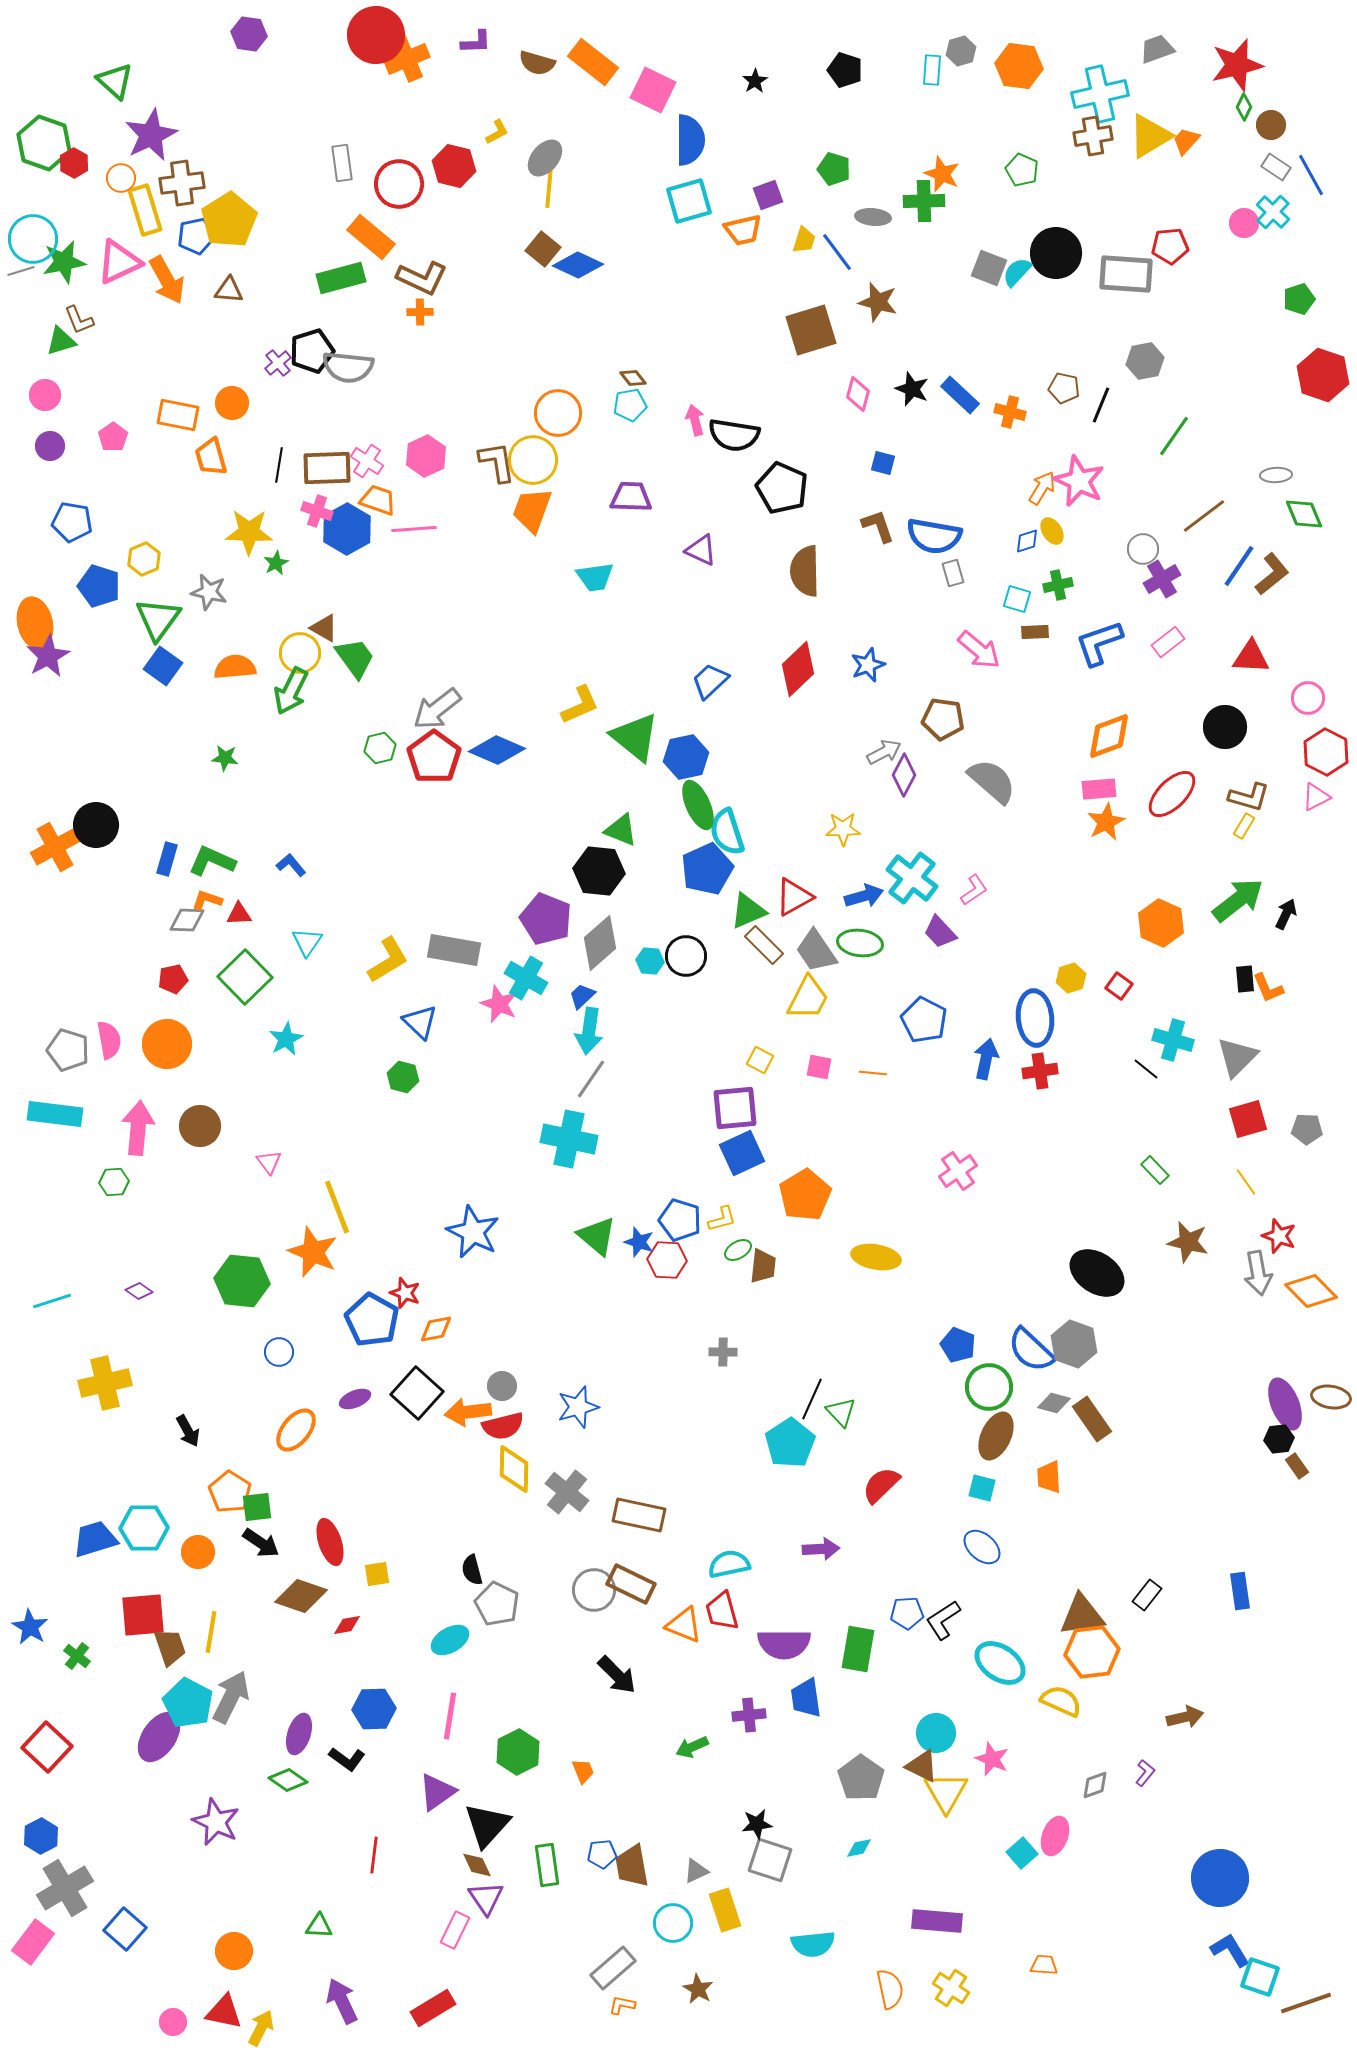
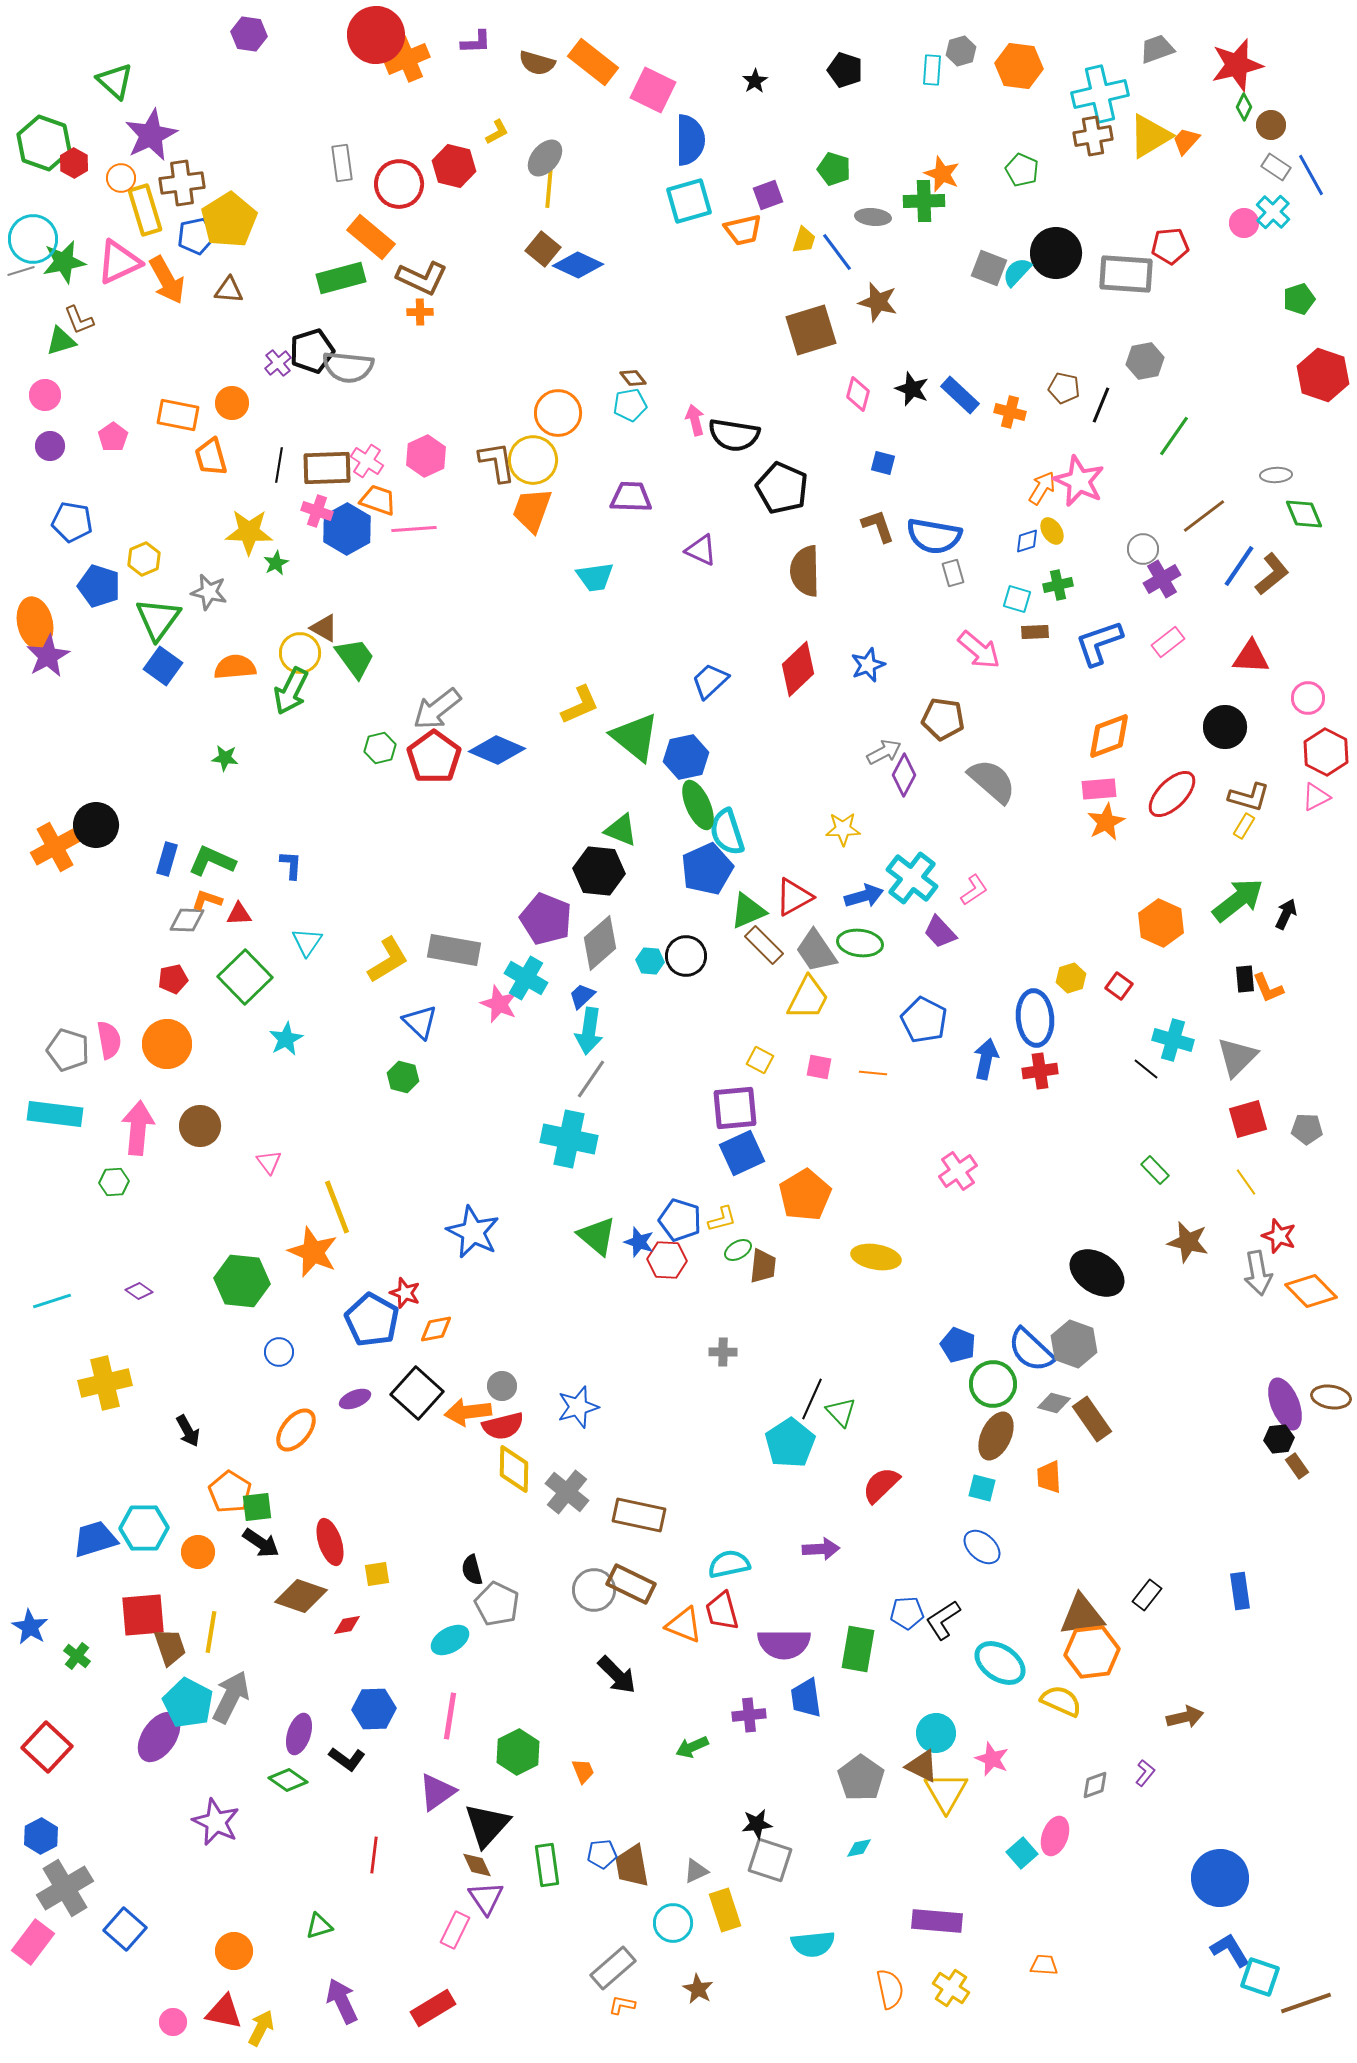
blue L-shape at (291, 865): rotated 44 degrees clockwise
green circle at (989, 1387): moved 4 px right, 3 px up
green triangle at (319, 1926): rotated 20 degrees counterclockwise
